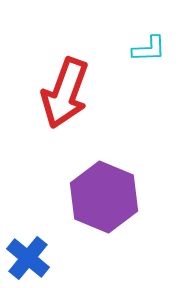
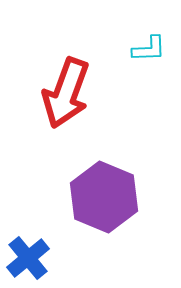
red arrow: moved 1 px right
blue cross: rotated 12 degrees clockwise
